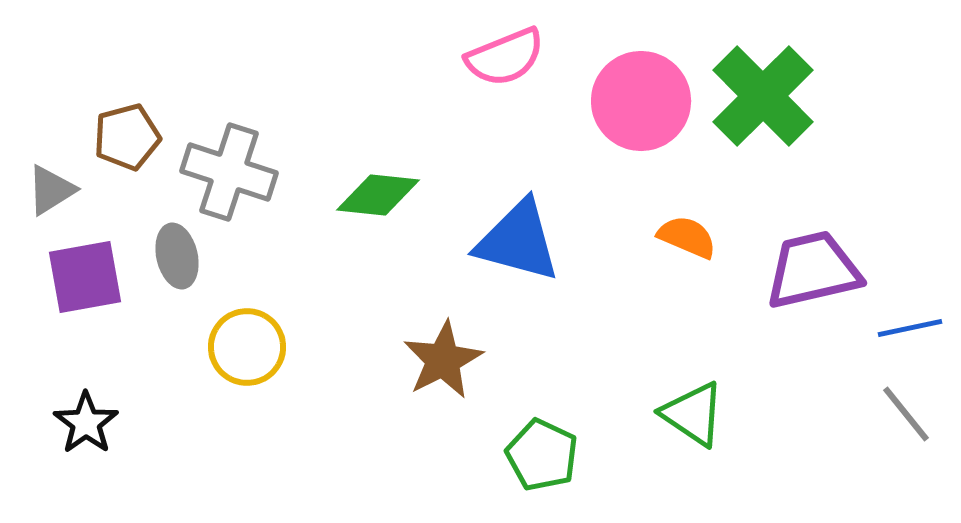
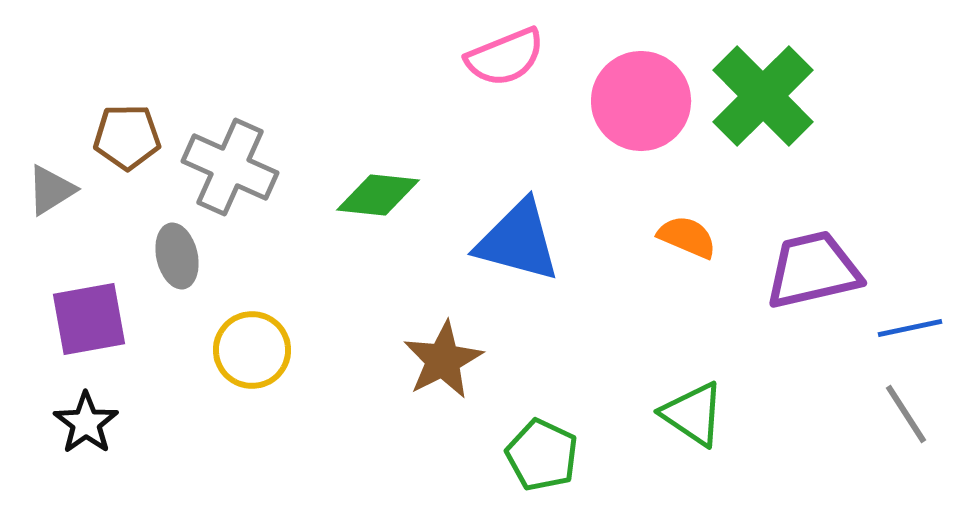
brown pentagon: rotated 14 degrees clockwise
gray cross: moved 1 px right, 5 px up; rotated 6 degrees clockwise
purple square: moved 4 px right, 42 px down
yellow circle: moved 5 px right, 3 px down
gray line: rotated 6 degrees clockwise
